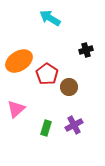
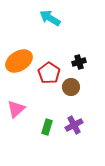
black cross: moved 7 px left, 12 px down
red pentagon: moved 2 px right, 1 px up
brown circle: moved 2 px right
green rectangle: moved 1 px right, 1 px up
